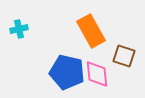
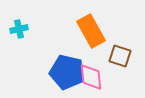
brown square: moved 4 px left
pink diamond: moved 6 px left, 3 px down
